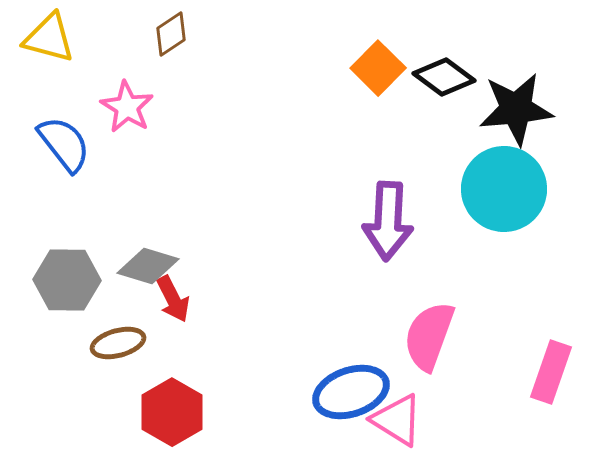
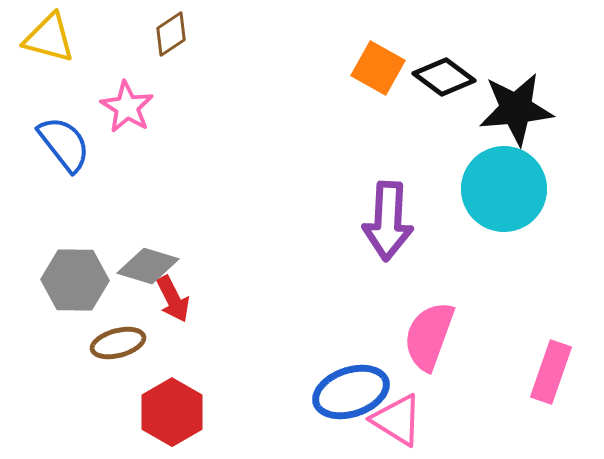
orange square: rotated 16 degrees counterclockwise
gray hexagon: moved 8 px right
